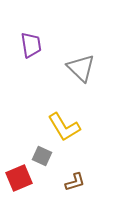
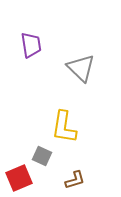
yellow L-shape: rotated 40 degrees clockwise
brown L-shape: moved 2 px up
